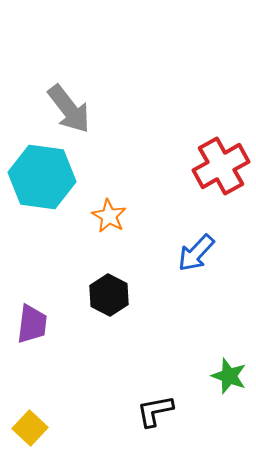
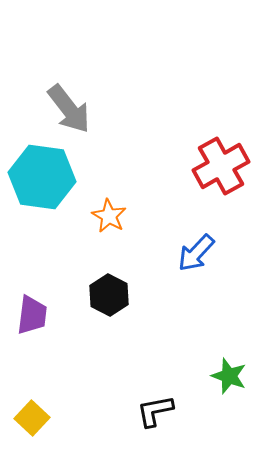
purple trapezoid: moved 9 px up
yellow square: moved 2 px right, 10 px up
